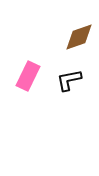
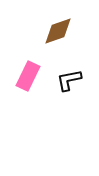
brown diamond: moved 21 px left, 6 px up
